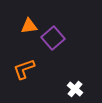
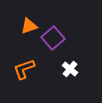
orange triangle: rotated 12 degrees counterclockwise
white cross: moved 5 px left, 20 px up
